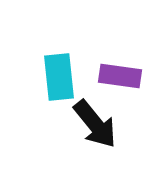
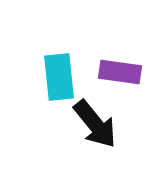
purple rectangle: moved 4 px up
